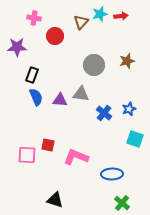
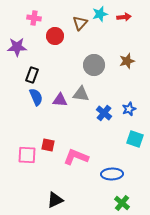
red arrow: moved 3 px right, 1 px down
brown triangle: moved 1 px left, 1 px down
black triangle: rotated 42 degrees counterclockwise
